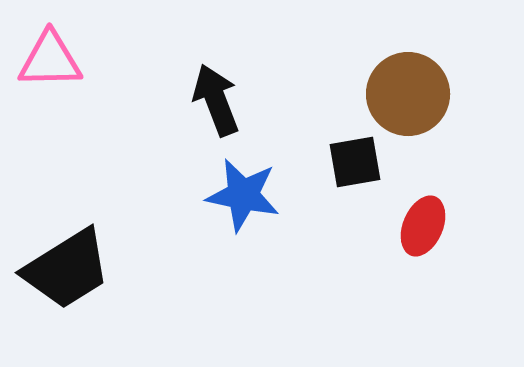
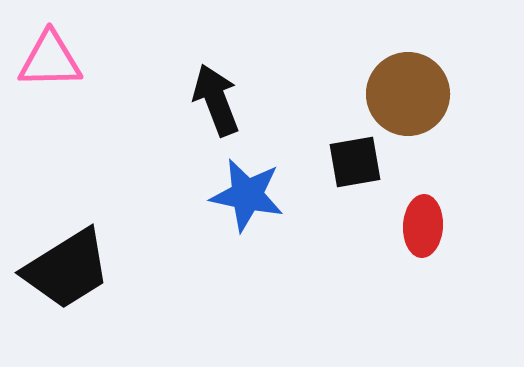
blue star: moved 4 px right
red ellipse: rotated 20 degrees counterclockwise
